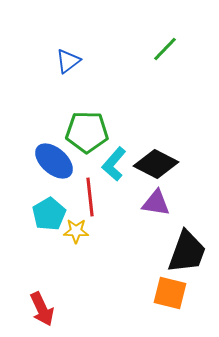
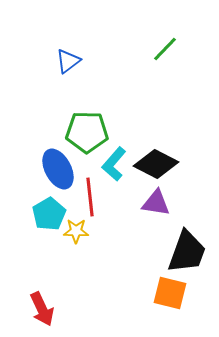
blue ellipse: moved 4 px right, 8 px down; rotated 21 degrees clockwise
